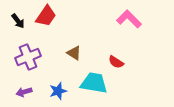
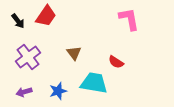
pink L-shape: rotated 35 degrees clockwise
brown triangle: rotated 21 degrees clockwise
purple cross: rotated 15 degrees counterclockwise
